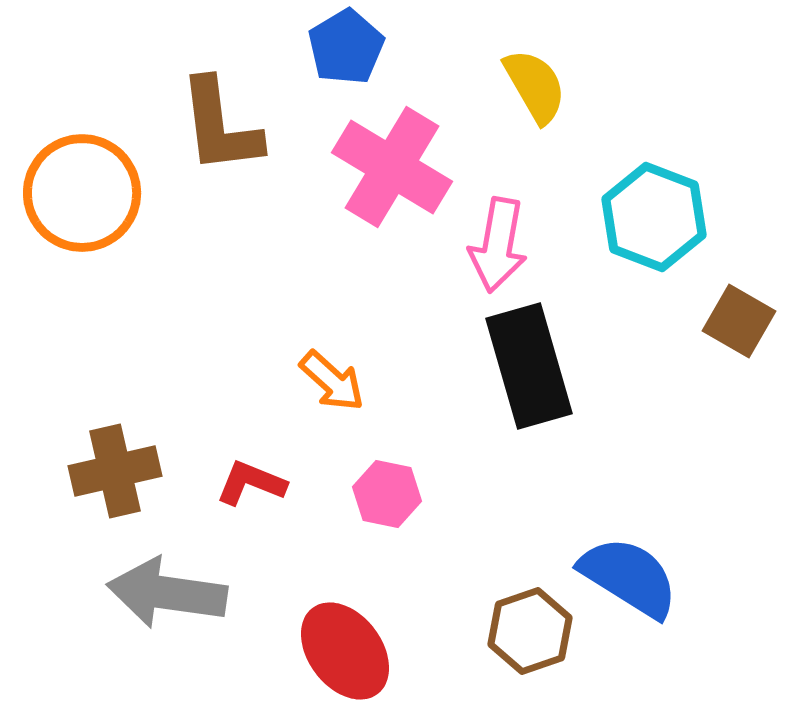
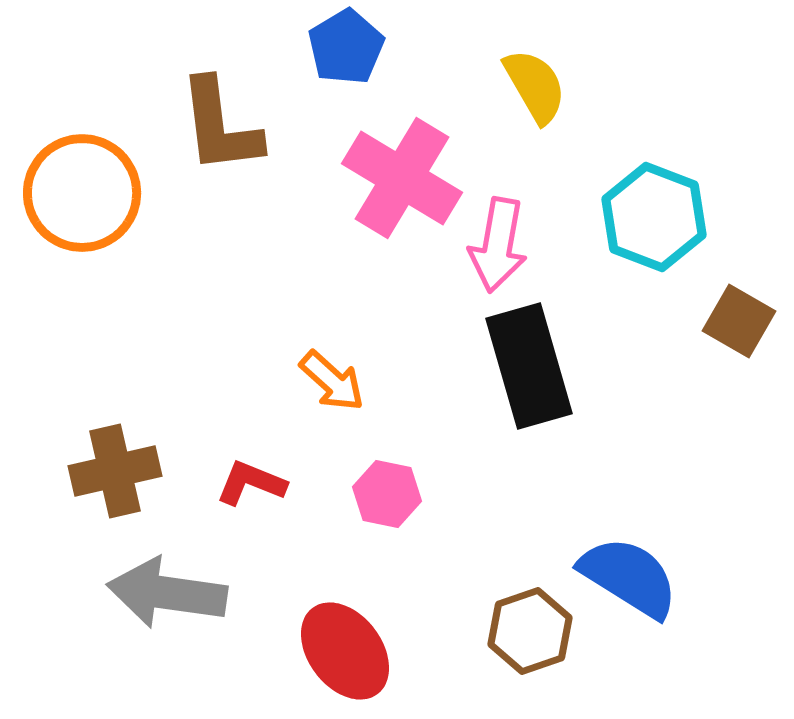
pink cross: moved 10 px right, 11 px down
